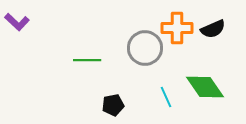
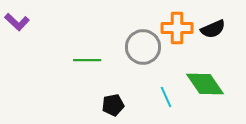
gray circle: moved 2 px left, 1 px up
green diamond: moved 3 px up
